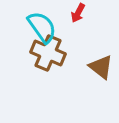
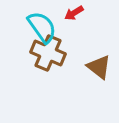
red arrow: moved 4 px left; rotated 30 degrees clockwise
brown triangle: moved 2 px left
